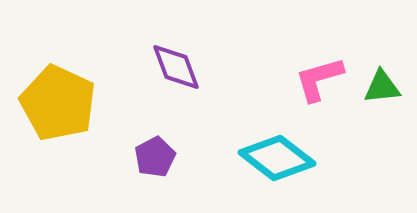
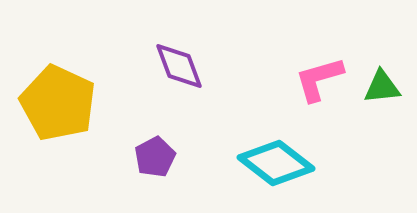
purple diamond: moved 3 px right, 1 px up
cyan diamond: moved 1 px left, 5 px down
